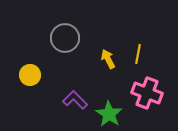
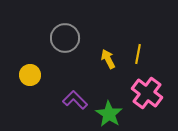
pink cross: rotated 16 degrees clockwise
